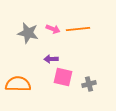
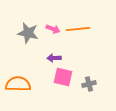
purple arrow: moved 3 px right, 1 px up
